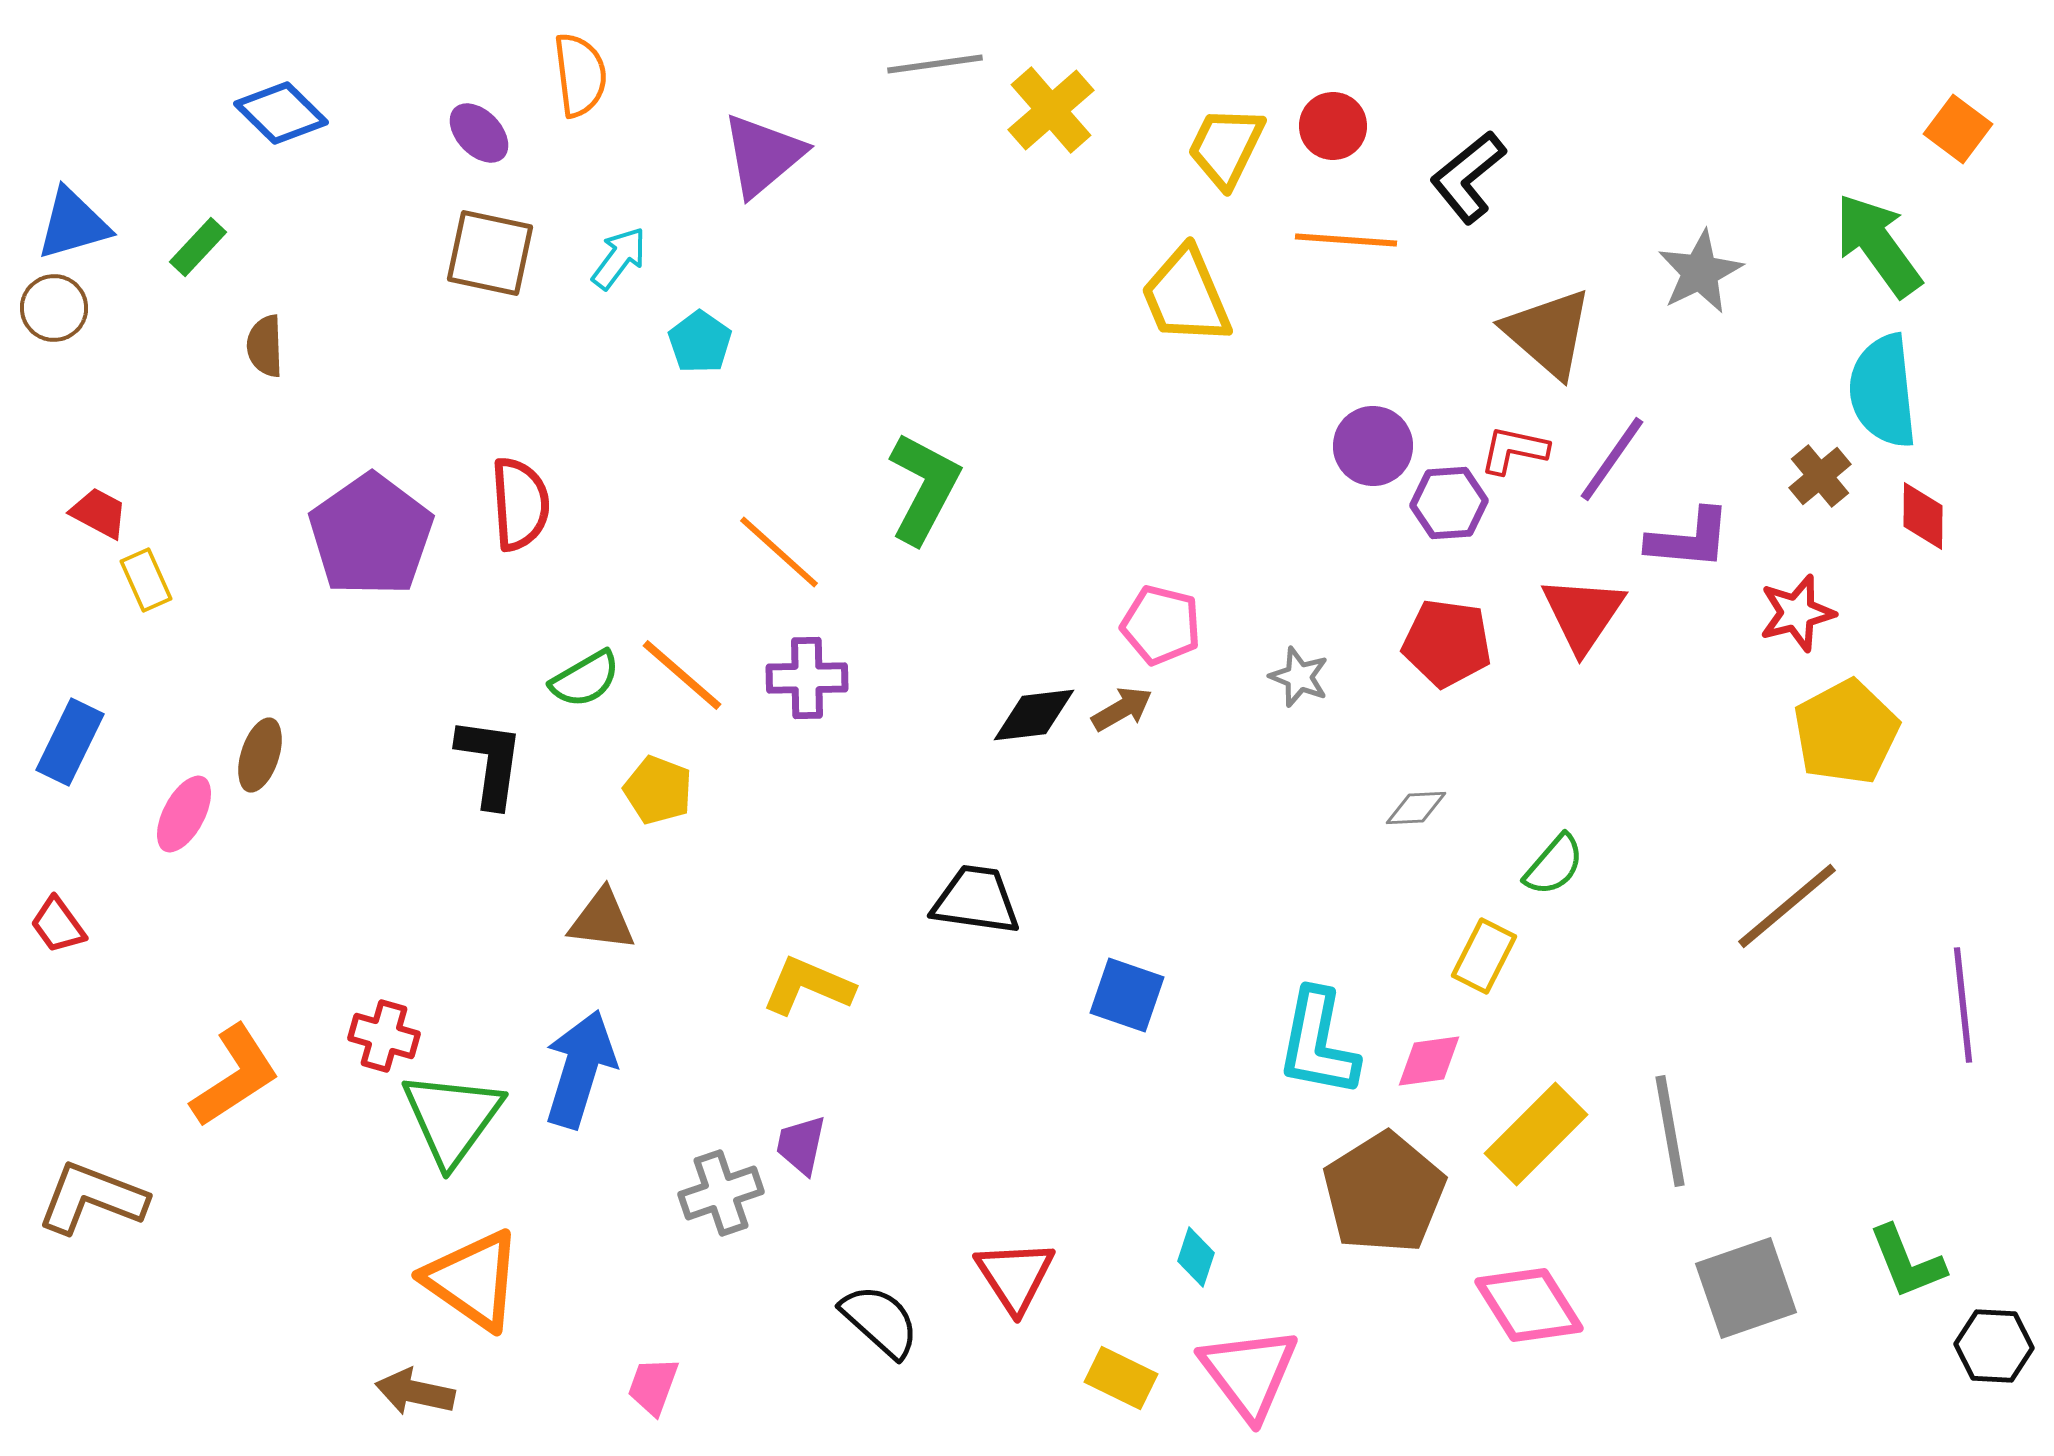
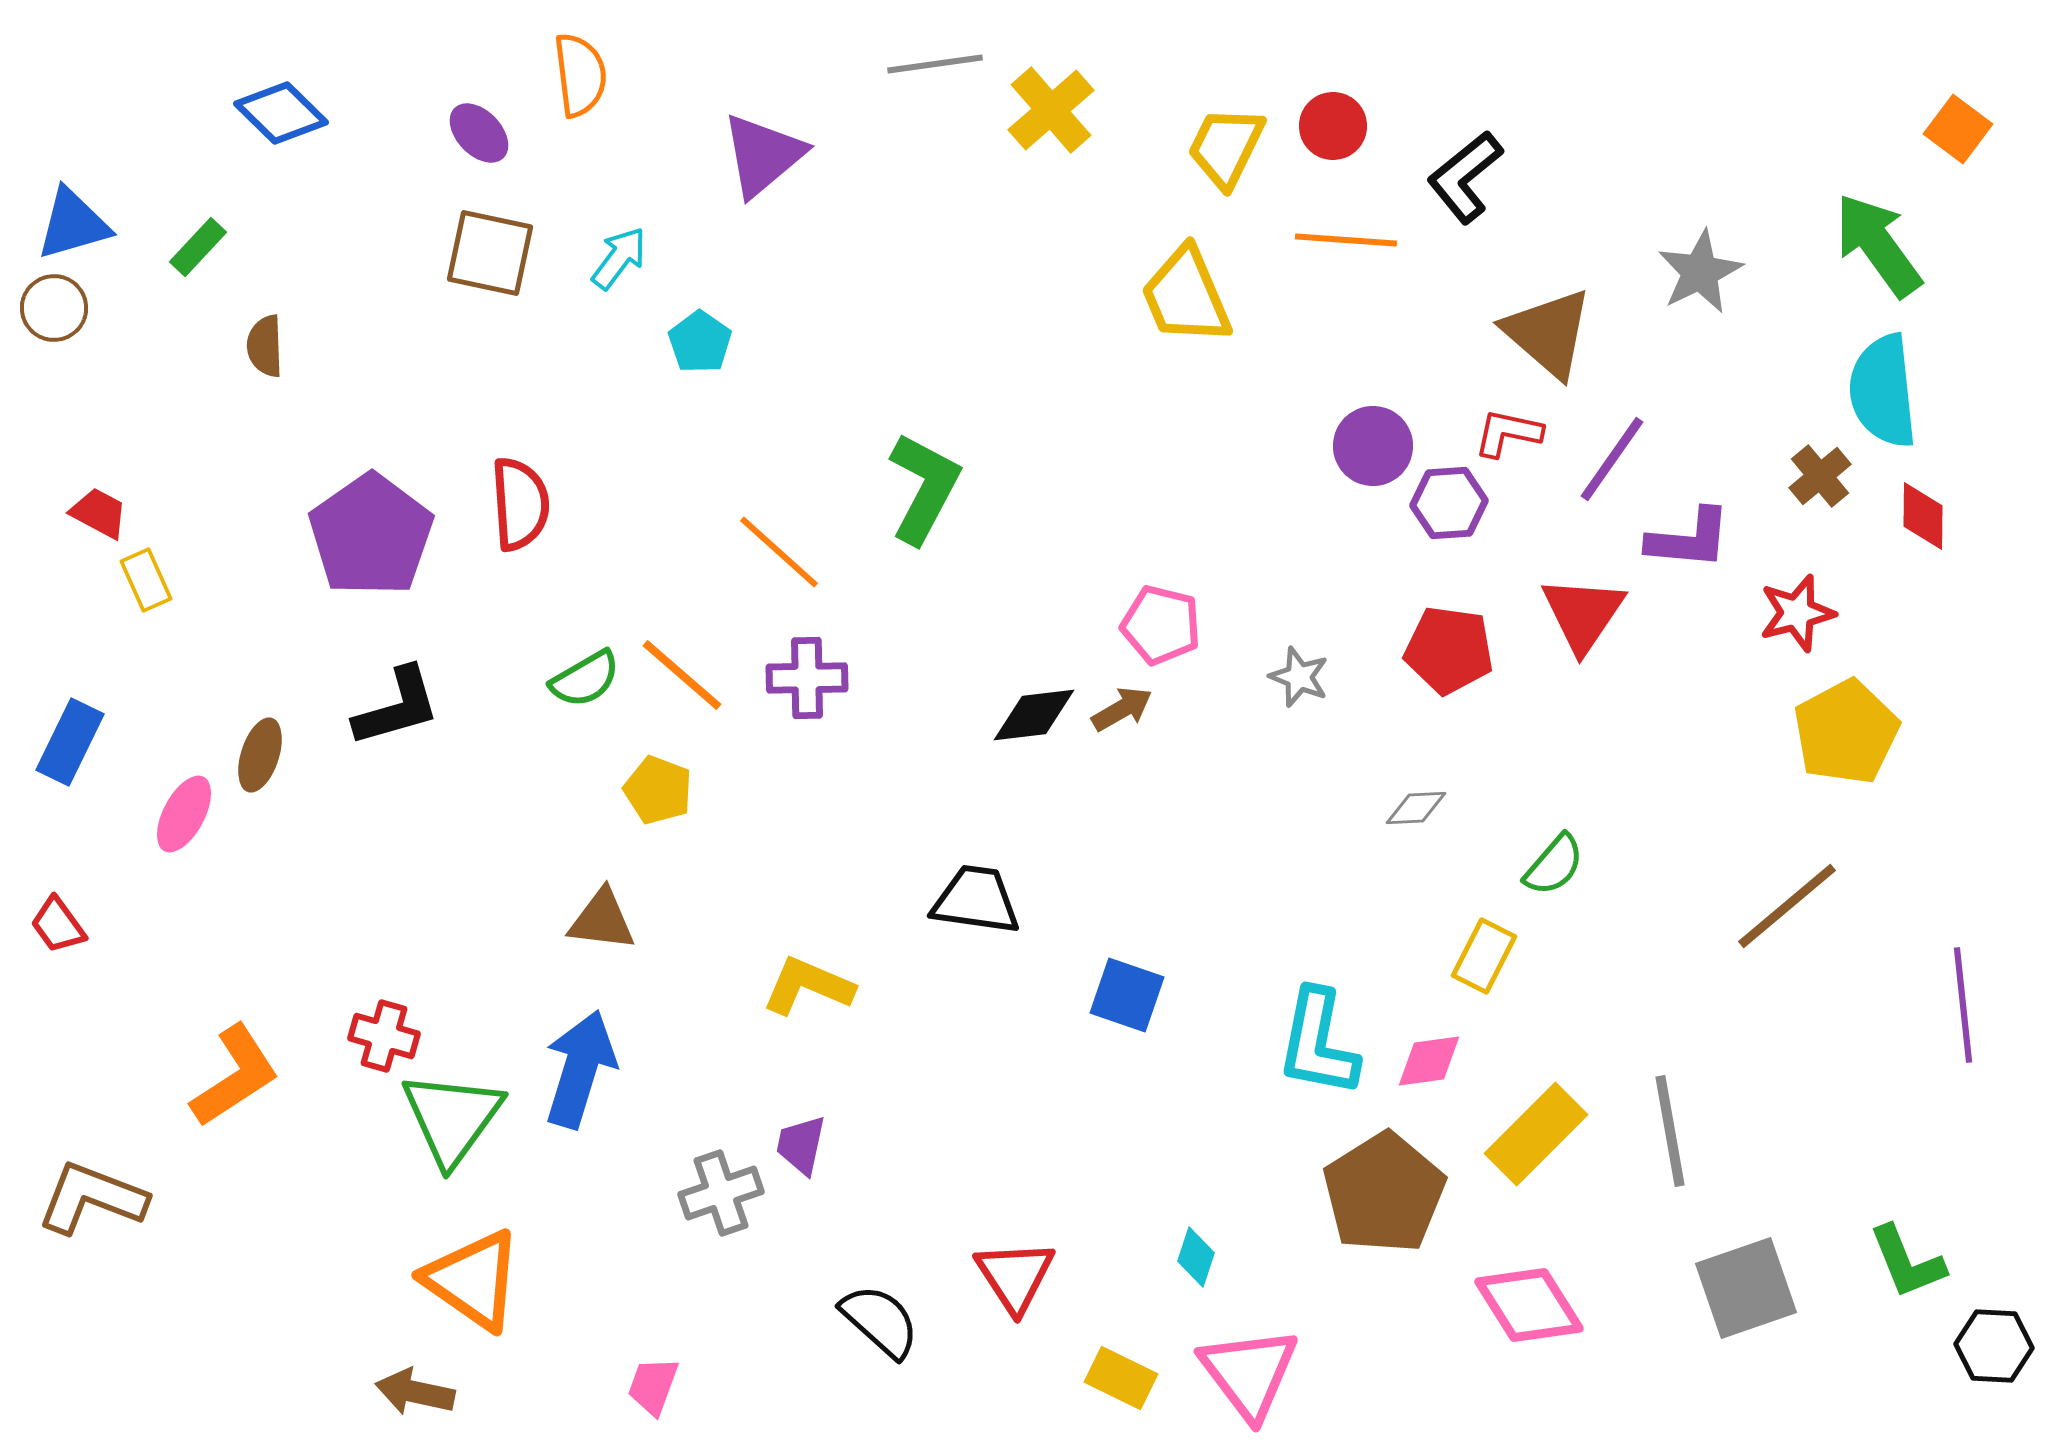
black L-shape at (1468, 177): moved 3 px left
red L-shape at (1514, 450): moved 6 px left, 17 px up
red pentagon at (1447, 643): moved 2 px right, 7 px down
black L-shape at (490, 762): moved 93 px left, 55 px up; rotated 66 degrees clockwise
